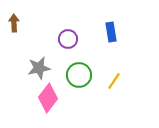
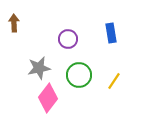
blue rectangle: moved 1 px down
